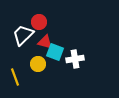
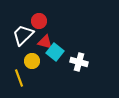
red circle: moved 1 px up
cyan square: rotated 18 degrees clockwise
white cross: moved 4 px right, 3 px down; rotated 24 degrees clockwise
yellow circle: moved 6 px left, 3 px up
yellow line: moved 4 px right, 1 px down
